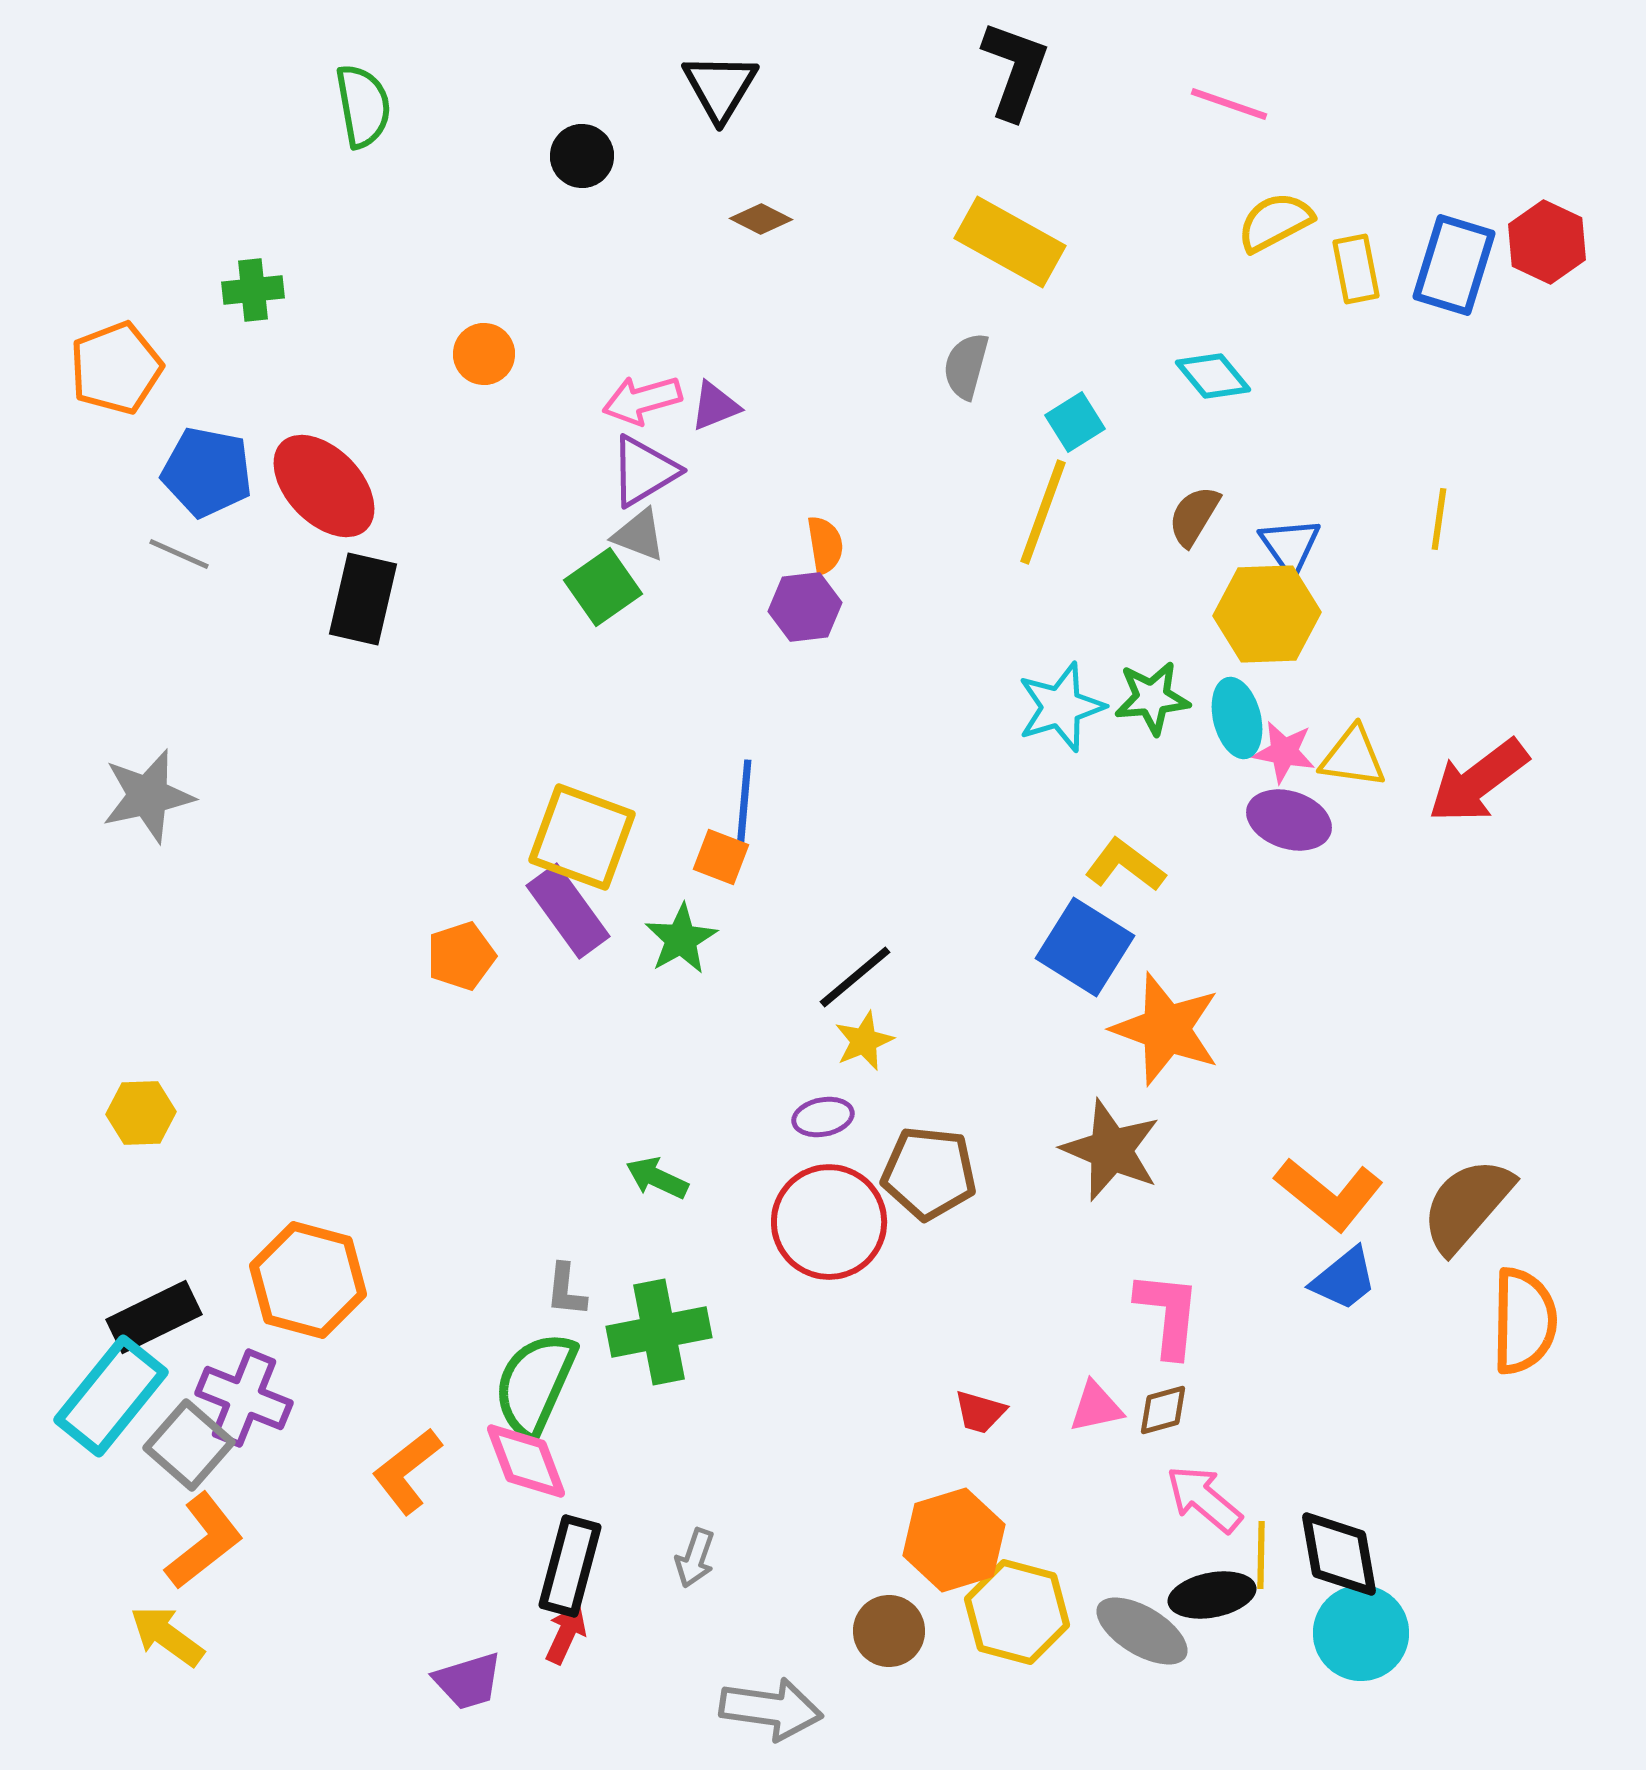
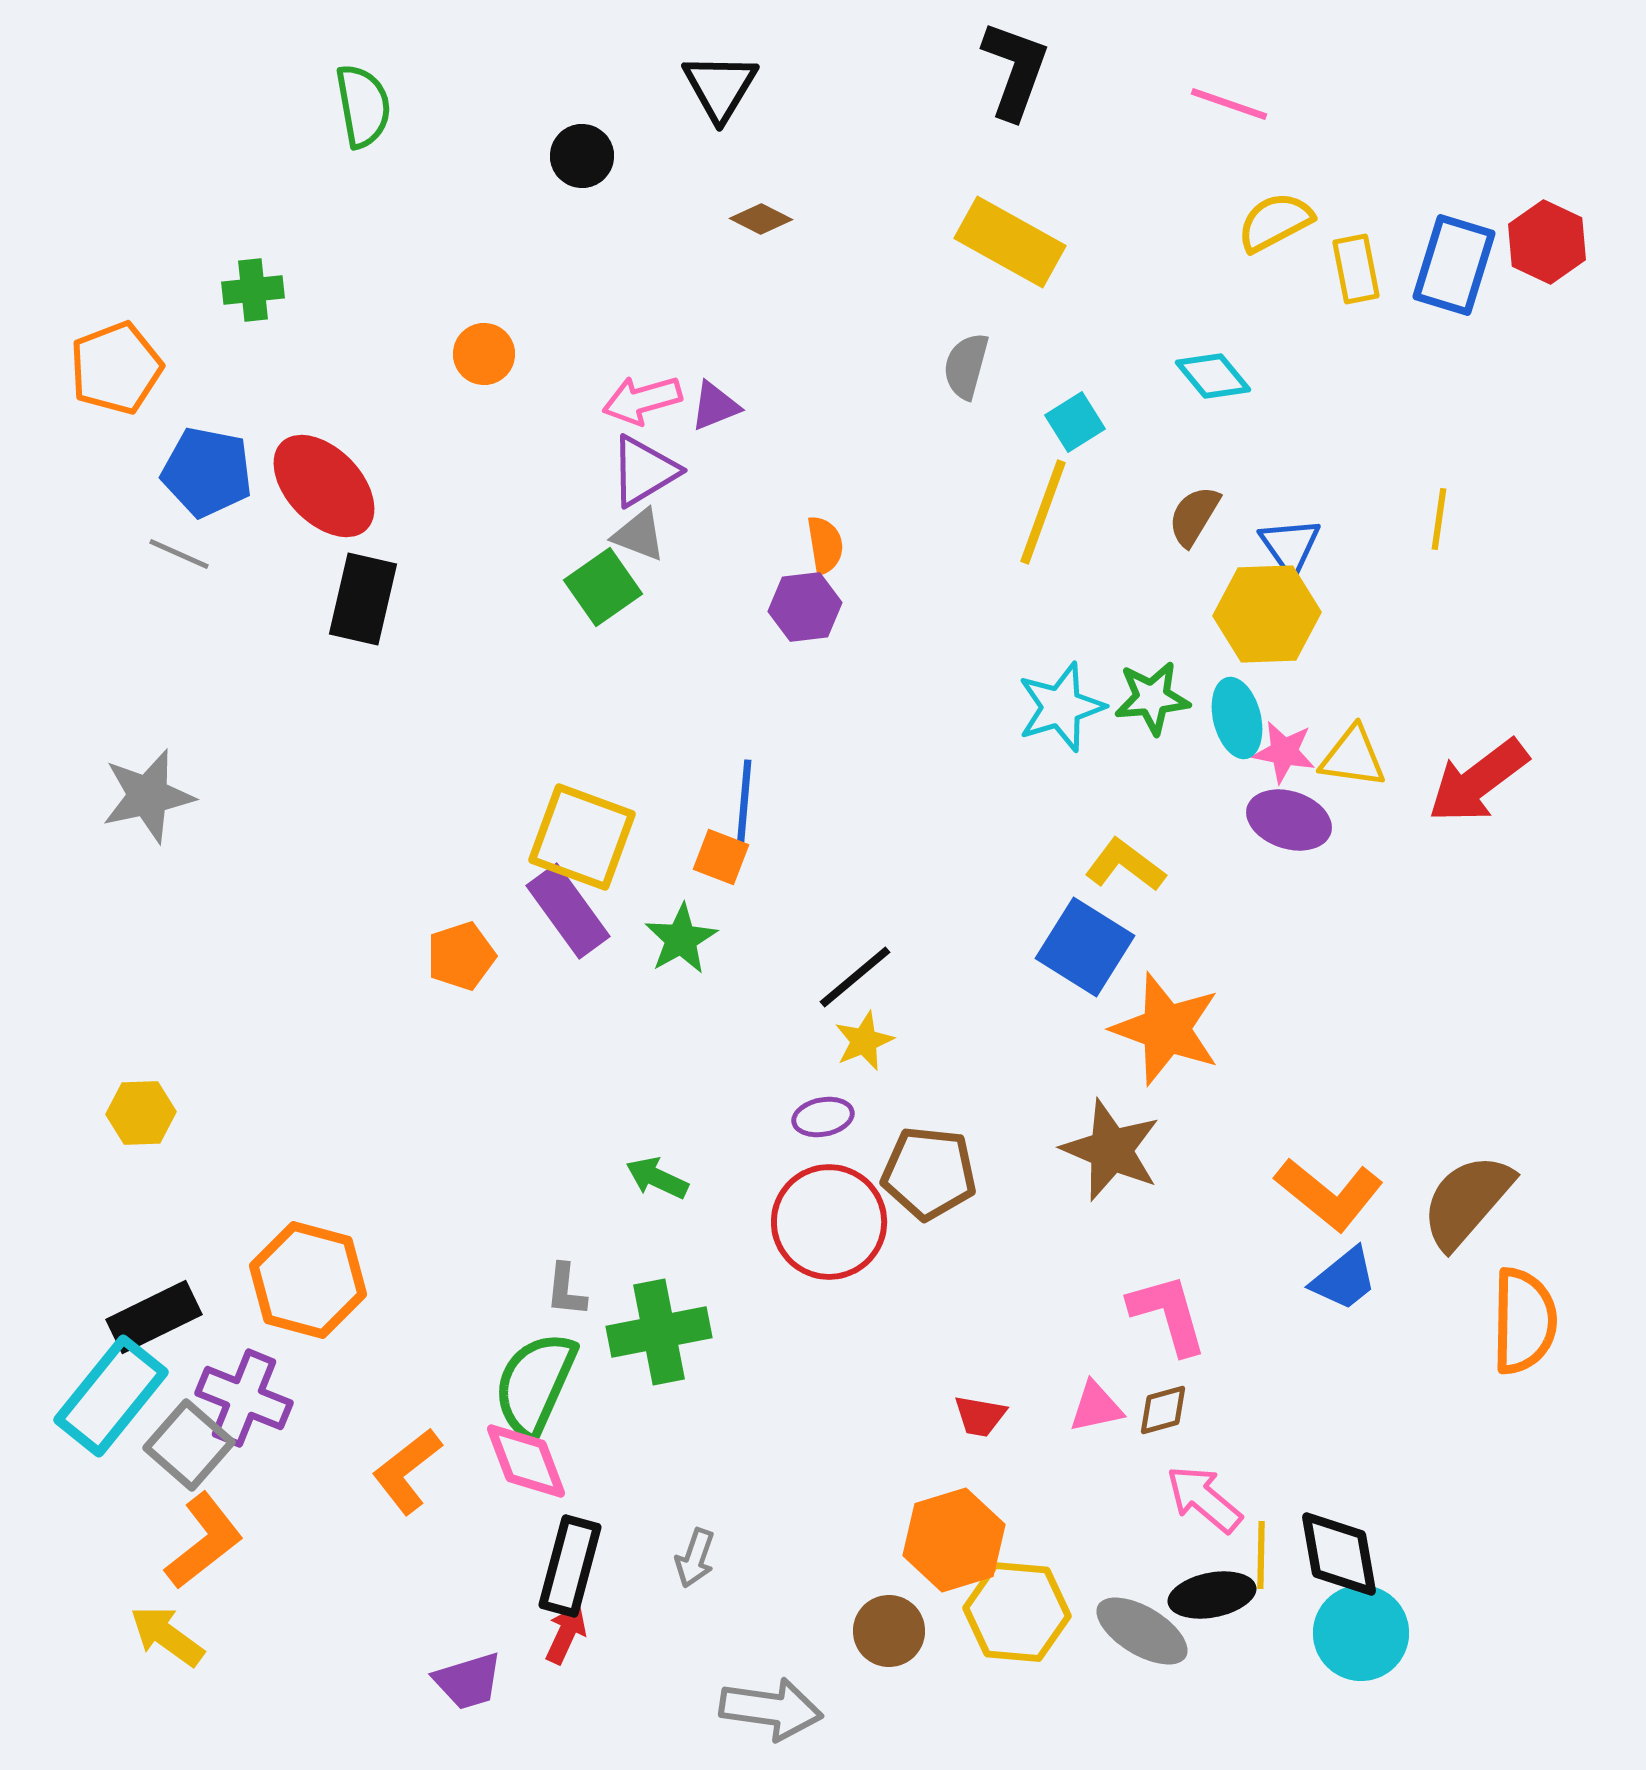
brown semicircle at (1467, 1205): moved 4 px up
pink L-shape at (1168, 1314): rotated 22 degrees counterclockwise
red trapezoid at (980, 1412): moved 4 px down; rotated 6 degrees counterclockwise
yellow hexagon at (1017, 1612): rotated 10 degrees counterclockwise
